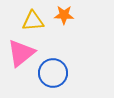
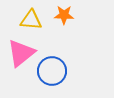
yellow triangle: moved 2 px left, 1 px up; rotated 10 degrees clockwise
blue circle: moved 1 px left, 2 px up
